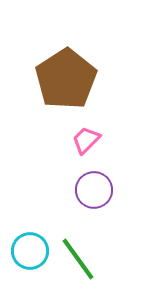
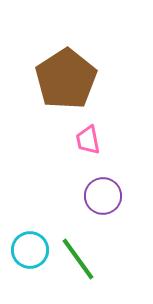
pink trapezoid: moved 2 px right; rotated 56 degrees counterclockwise
purple circle: moved 9 px right, 6 px down
cyan circle: moved 1 px up
